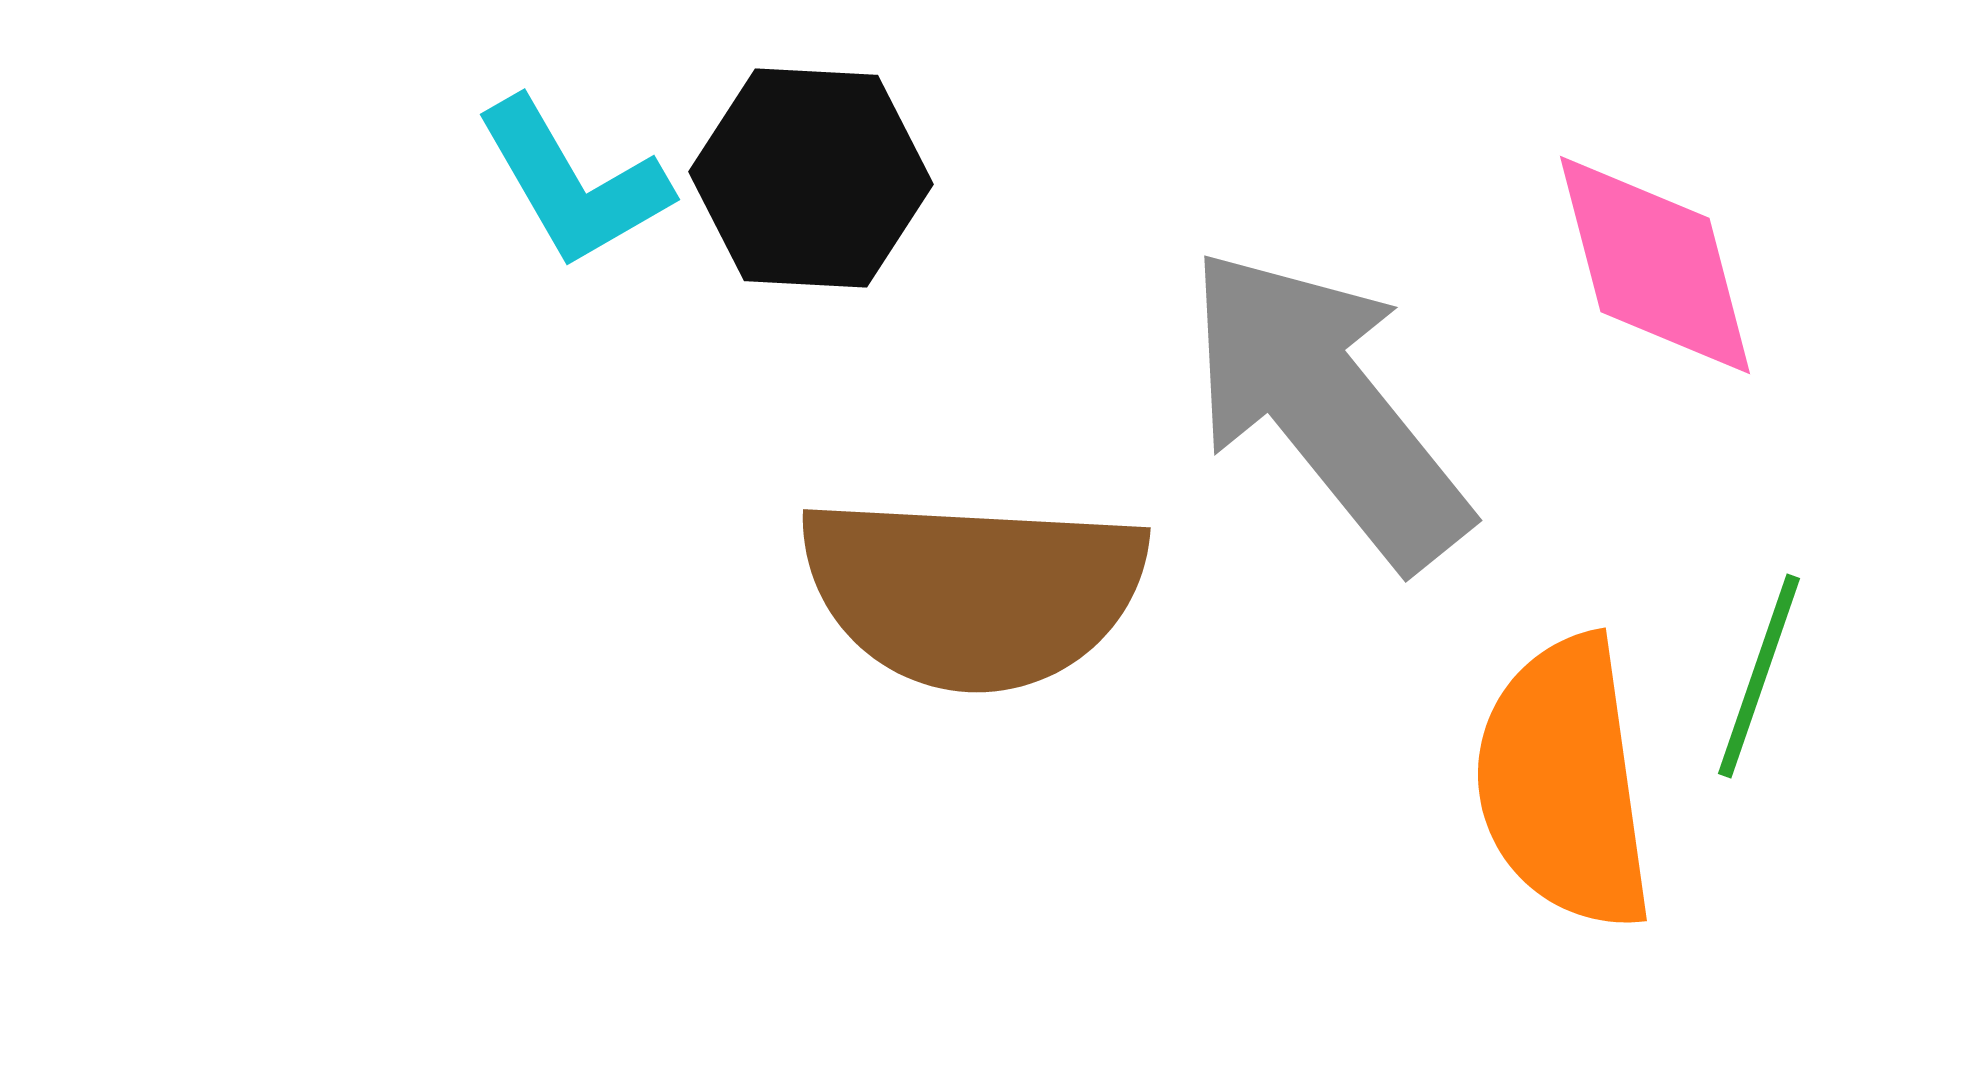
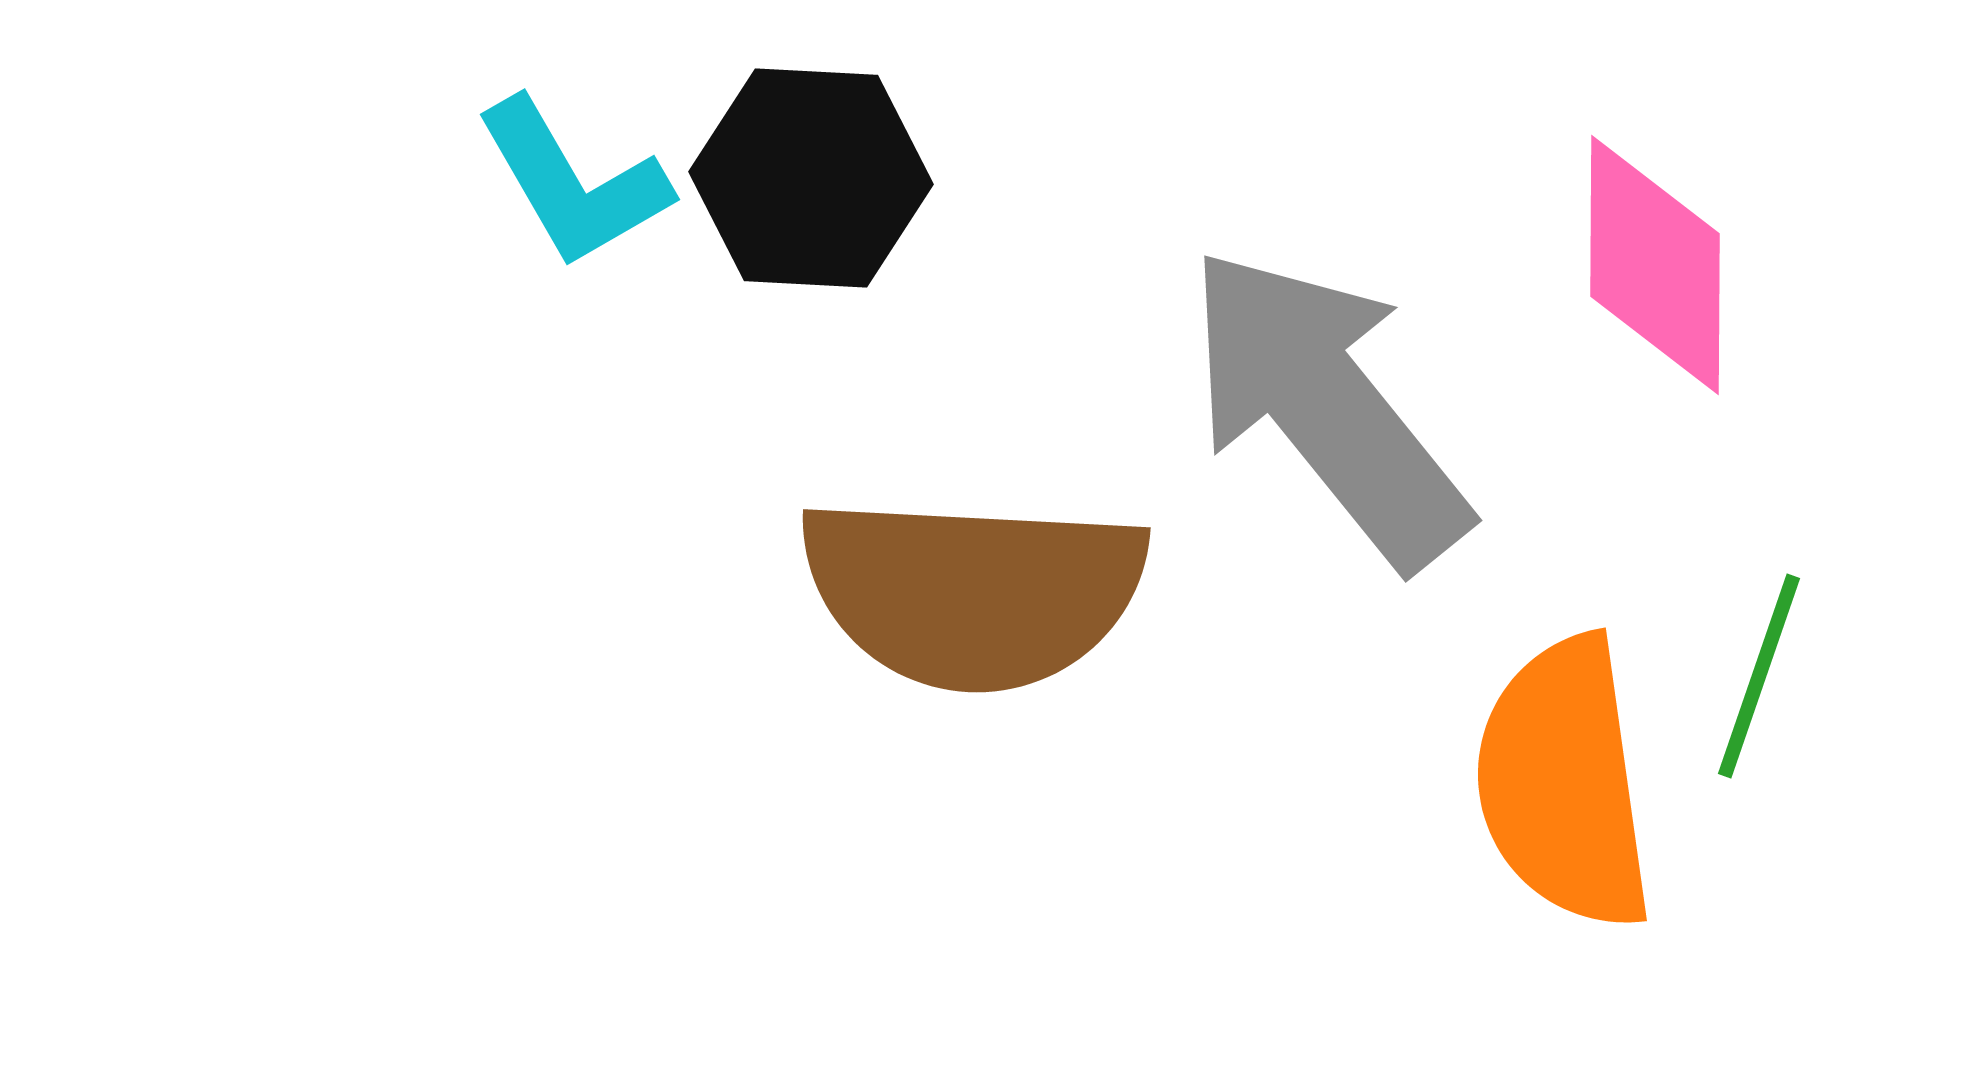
pink diamond: rotated 15 degrees clockwise
